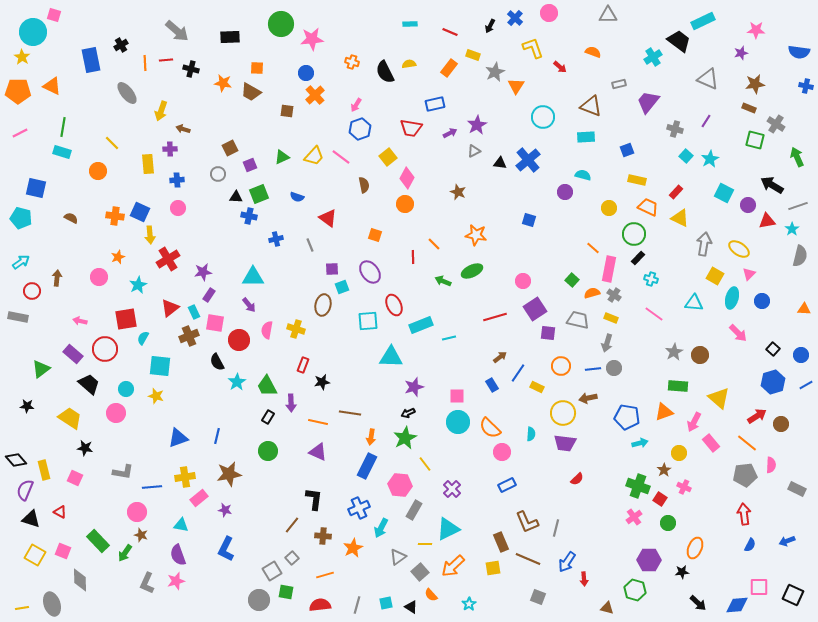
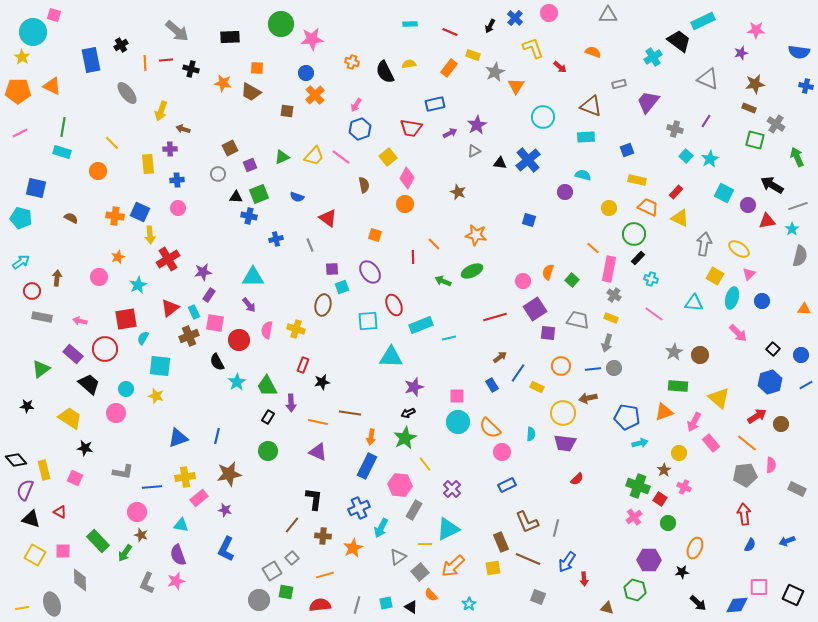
orange semicircle at (592, 293): moved 44 px left, 21 px up; rotated 56 degrees counterclockwise
gray rectangle at (18, 317): moved 24 px right
blue hexagon at (773, 382): moved 3 px left
pink square at (63, 551): rotated 21 degrees counterclockwise
